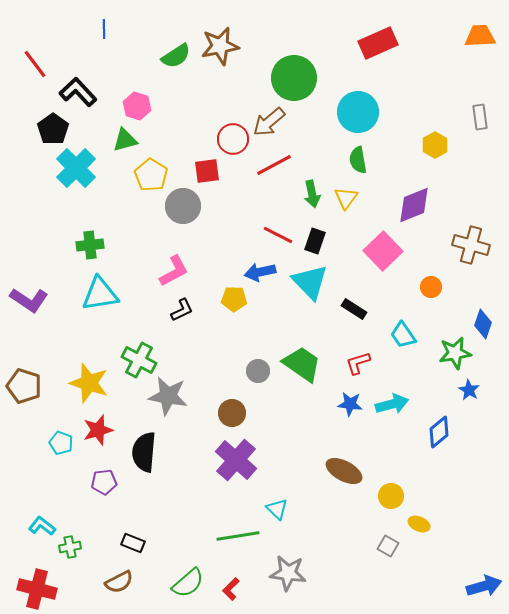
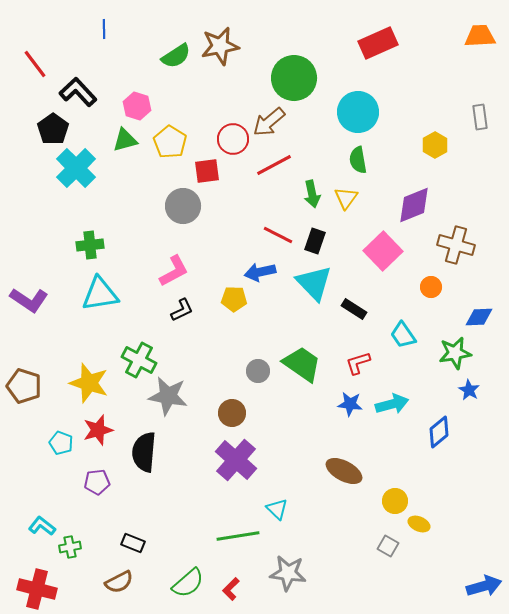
yellow pentagon at (151, 175): moved 19 px right, 33 px up
brown cross at (471, 245): moved 15 px left
cyan triangle at (310, 282): moved 4 px right, 1 px down
blue diamond at (483, 324): moved 4 px left, 7 px up; rotated 68 degrees clockwise
purple pentagon at (104, 482): moved 7 px left
yellow circle at (391, 496): moved 4 px right, 5 px down
